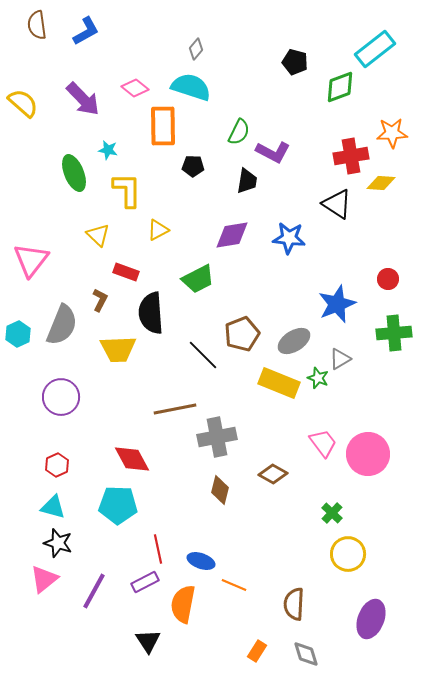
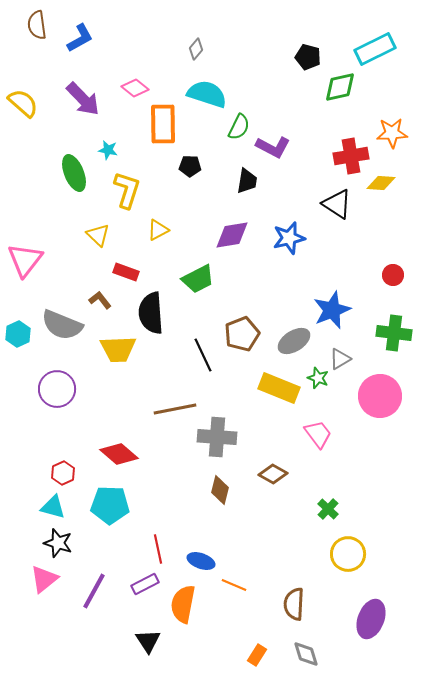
blue L-shape at (86, 31): moved 6 px left, 7 px down
cyan rectangle at (375, 49): rotated 12 degrees clockwise
black pentagon at (295, 62): moved 13 px right, 5 px up
cyan semicircle at (191, 87): moved 16 px right, 7 px down
green diamond at (340, 87): rotated 8 degrees clockwise
orange rectangle at (163, 126): moved 2 px up
green semicircle at (239, 132): moved 5 px up
purple L-shape at (273, 152): moved 5 px up
black pentagon at (193, 166): moved 3 px left
yellow L-shape at (127, 190): rotated 18 degrees clockwise
blue star at (289, 238): rotated 20 degrees counterclockwise
pink triangle at (31, 260): moved 6 px left
red circle at (388, 279): moved 5 px right, 4 px up
brown L-shape at (100, 300): rotated 65 degrees counterclockwise
blue star at (337, 304): moved 5 px left, 6 px down
gray semicircle at (62, 325): rotated 90 degrees clockwise
green cross at (394, 333): rotated 12 degrees clockwise
black line at (203, 355): rotated 20 degrees clockwise
yellow rectangle at (279, 383): moved 5 px down
purple circle at (61, 397): moved 4 px left, 8 px up
gray cross at (217, 437): rotated 15 degrees clockwise
pink trapezoid at (323, 443): moved 5 px left, 9 px up
pink circle at (368, 454): moved 12 px right, 58 px up
red diamond at (132, 459): moved 13 px left, 5 px up; rotated 21 degrees counterclockwise
red hexagon at (57, 465): moved 6 px right, 8 px down
cyan pentagon at (118, 505): moved 8 px left
green cross at (332, 513): moved 4 px left, 4 px up
purple rectangle at (145, 582): moved 2 px down
orange rectangle at (257, 651): moved 4 px down
